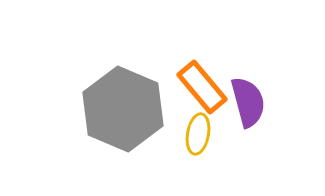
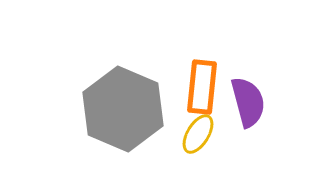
orange rectangle: rotated 46 degrees clockwise
yellow ellipse: rotated 21 degrees clockwise
